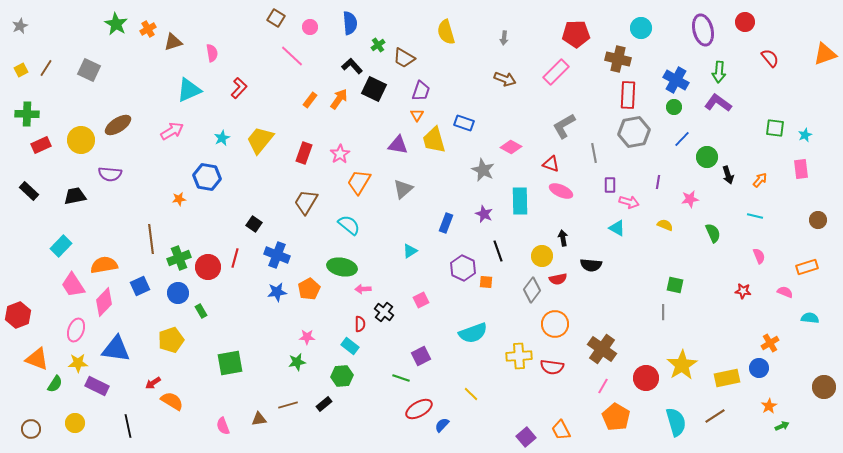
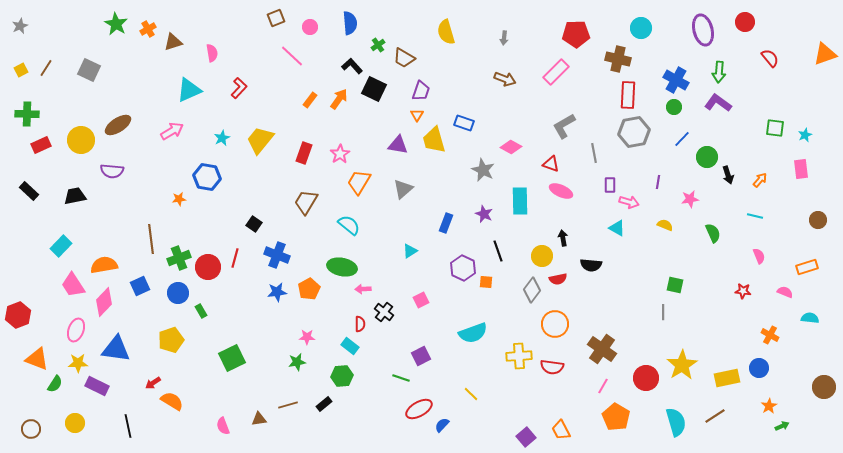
brown square at (276, 18): rotated 36 degrees clockwise
purple semicircle at (110, 174): moved 2 px right, 3 px up
orange cross at (770, 343): moved 8 px up; rotated 30 degrees counterclockwise
green square at (230, 363): moved 2 px right, 5 px up; rotated 16 degrees counterclockwise
